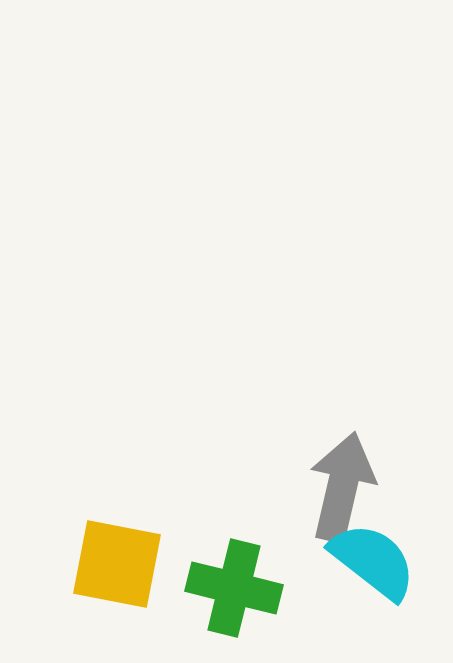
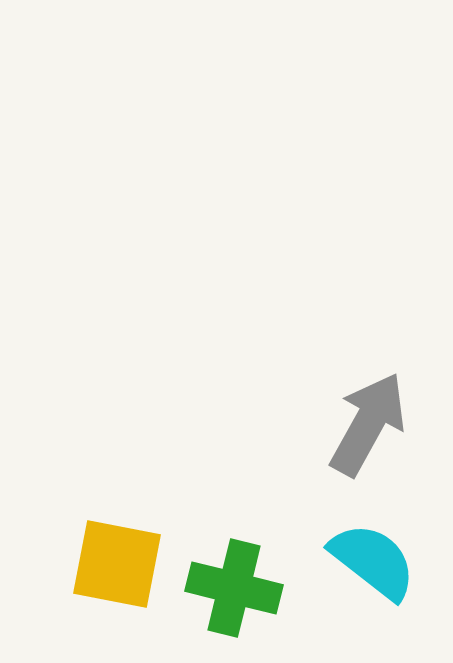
gray arrow: moved 26 px right, 63 px up; rotated 16 degrees clockwise
